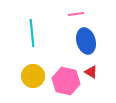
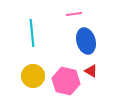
pink line: moved 2 px left
red triangle: moved 1 px up
